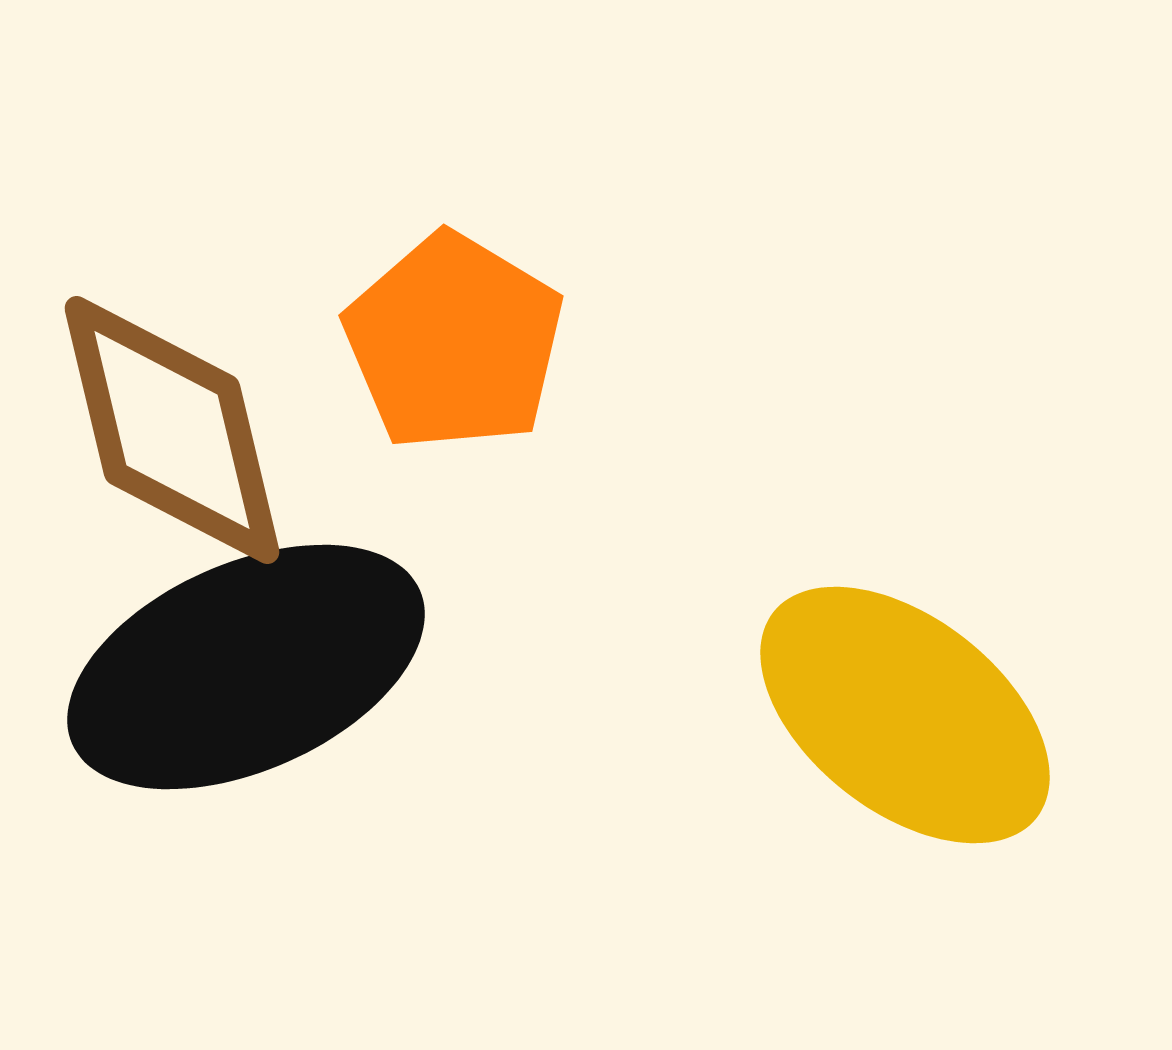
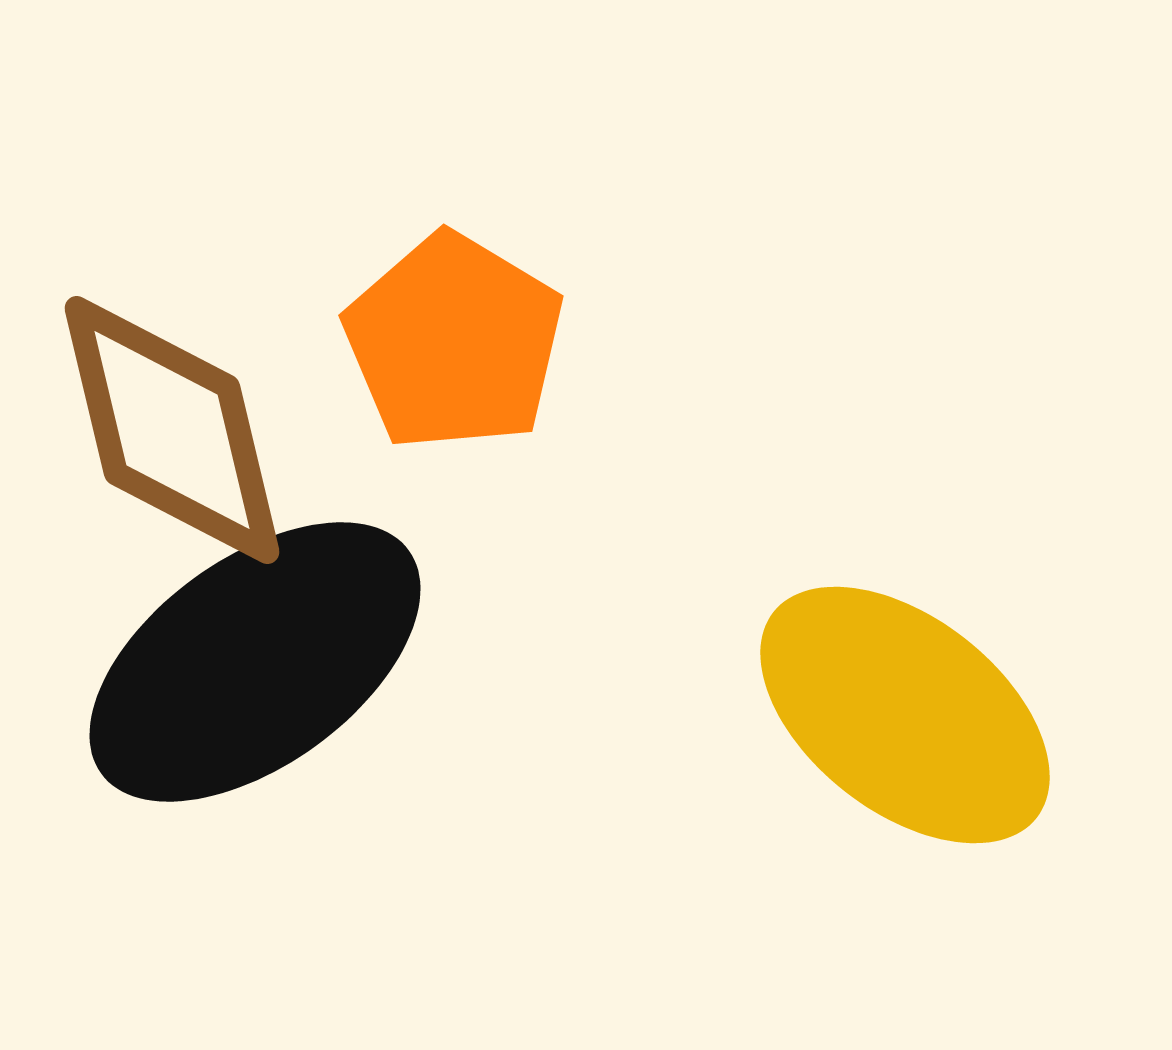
black ellipse: moved 9 px right, 5 px up; rotated 12 degrees counterclockwise
